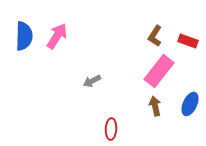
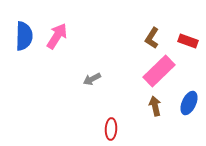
brown L-shape: moved 3 px left, 2 px down
pink rectangle: rotated 8 degrees clockwise
gray arrow: moved 2 px up
blue ellipse: moved 1 px left, 1 px up
